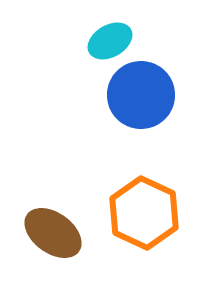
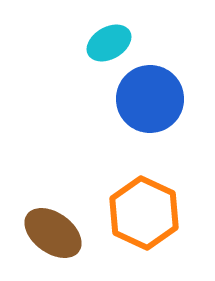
cyan ellipse: moved 1 px left, 2 px down
blue circle: moved 9 px right, 4 px down
